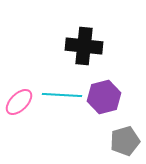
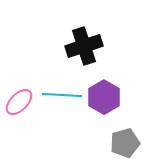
black cross: rotated 24 degrees counterclockwise
purple hexagon: rotated 16 degrees counterclockwise
gray pentagon: moved 2 px down
